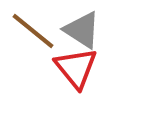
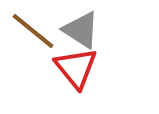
gray triangle: moved 1 px left
